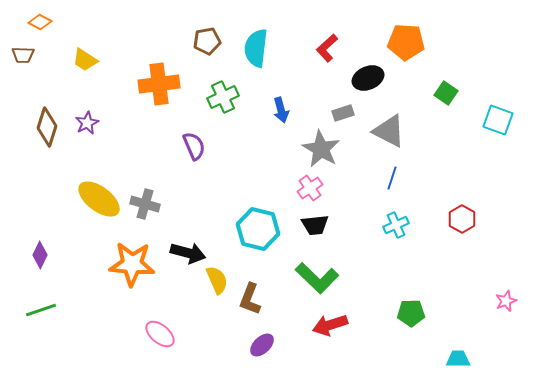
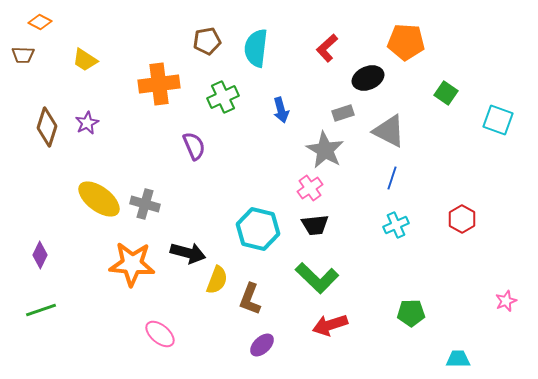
gray star: moved 4 px right, 1 px down
yellow semicircle: rotated 44 degrees clockwise
